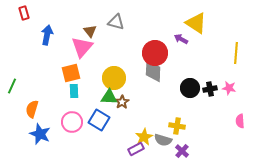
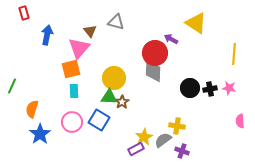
purple arrow: moved 10 px left
pink triangle: moved 3 px left, 1 px down
yellow line: moved 2 px left, 1 px down
orange square: moved 4 px up
blue star: rotated 15 degrees clockwise
gray semicircle: rotated 126 degrees clockwise
purple cross: rotated 24 degrees counterclockwise
